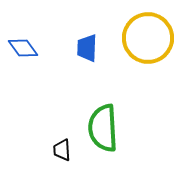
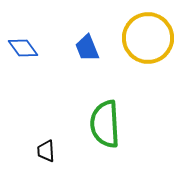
blue trapezoid: rotated 24 degrees counterclockwise
green semicircle: moved 2 px right, 4 px up
black trapezoid: moved 16 px left, 1 px down
